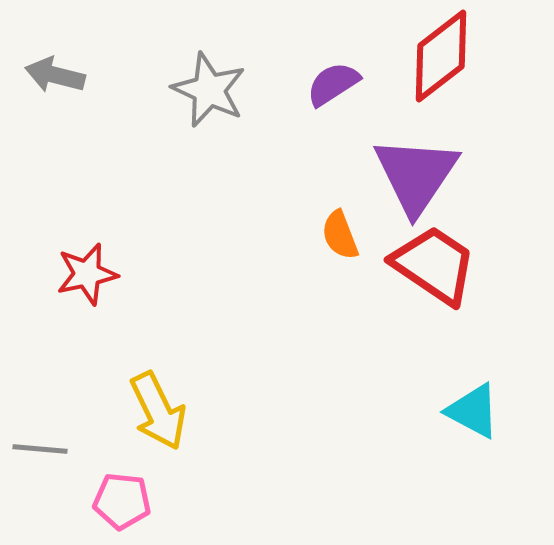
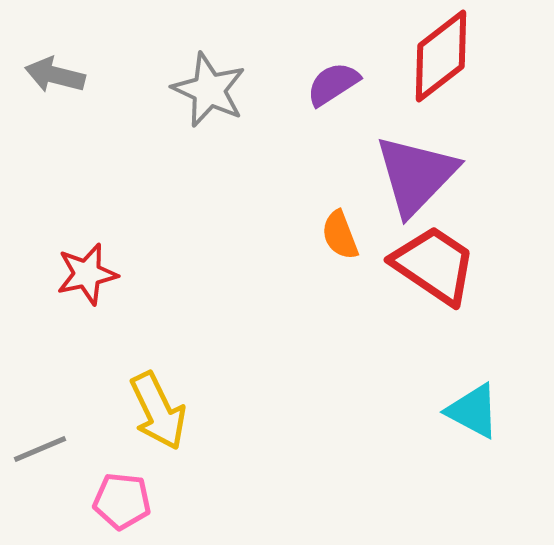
purple triangle: rotated 10 degrees clockwise
gray line: rotated 28 degrees counterclockwise
